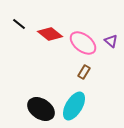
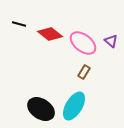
black line: rotated 24 degrees counterclockwise
